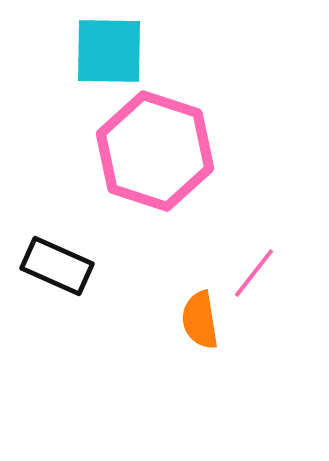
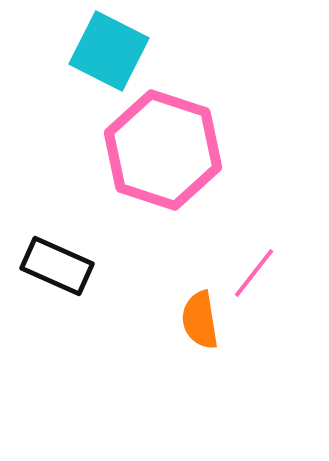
cyan square: rotated 26 degrees clockwise
pink hexagon: moved 8 px right, 1 px up
